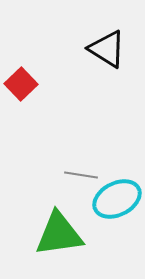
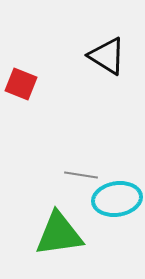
black triangle: moved 7 px down
red square: rotated 24 degrees counterclockwise
cyan ellipse: rotated 18 degrees clockwise
